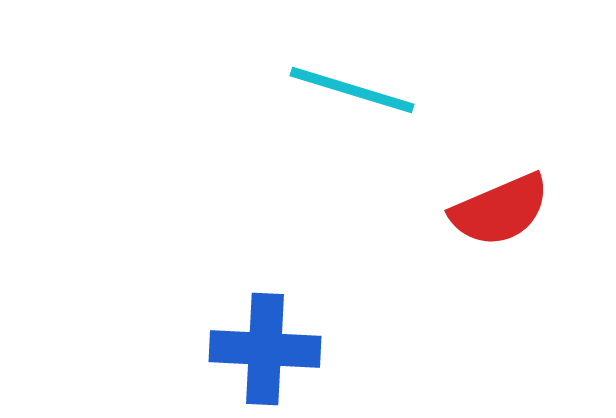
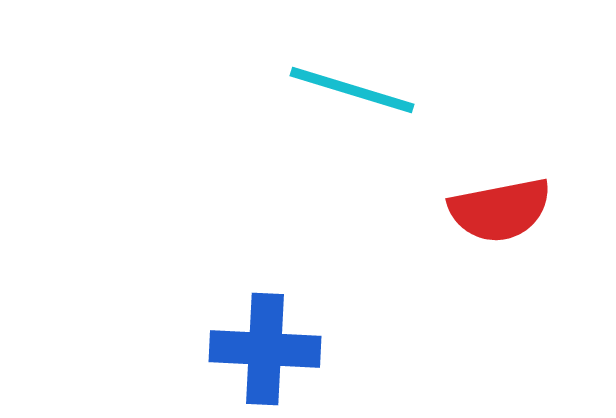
red semicircle: rotated 12 degrees clockwise
